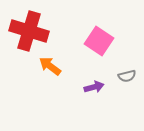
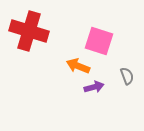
pink square: rotated 16 degrees counterclockwise
orange arrow: moved 28 px right; rotated 15 degrees counterclockwise
gray semicircle: rotated 96 degrees counterclockwise
